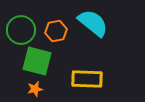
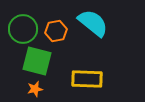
green circle: moved 2 px right, 1 px up
